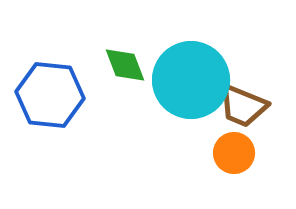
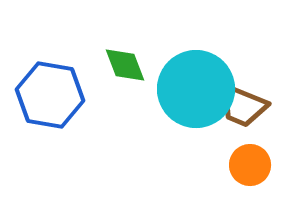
cyan circle: moved 5 px right, 9 px down
blue hexagon: rotated 4 degrees clockwise
orange circle: moved 16 px right, 12 px down
